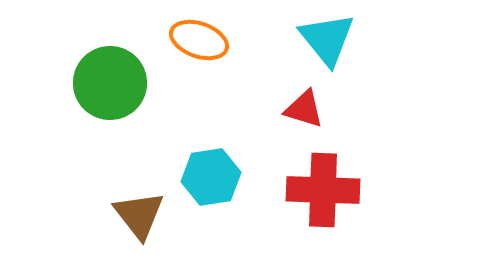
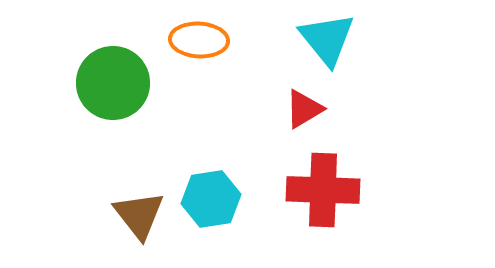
orange ellipse: rotated 16 degrees counterclockwise
green circle: moved 3 px right
red triangle: rotated 48 degrees counterclockwise
cyan hexagon: moved 22 px down
